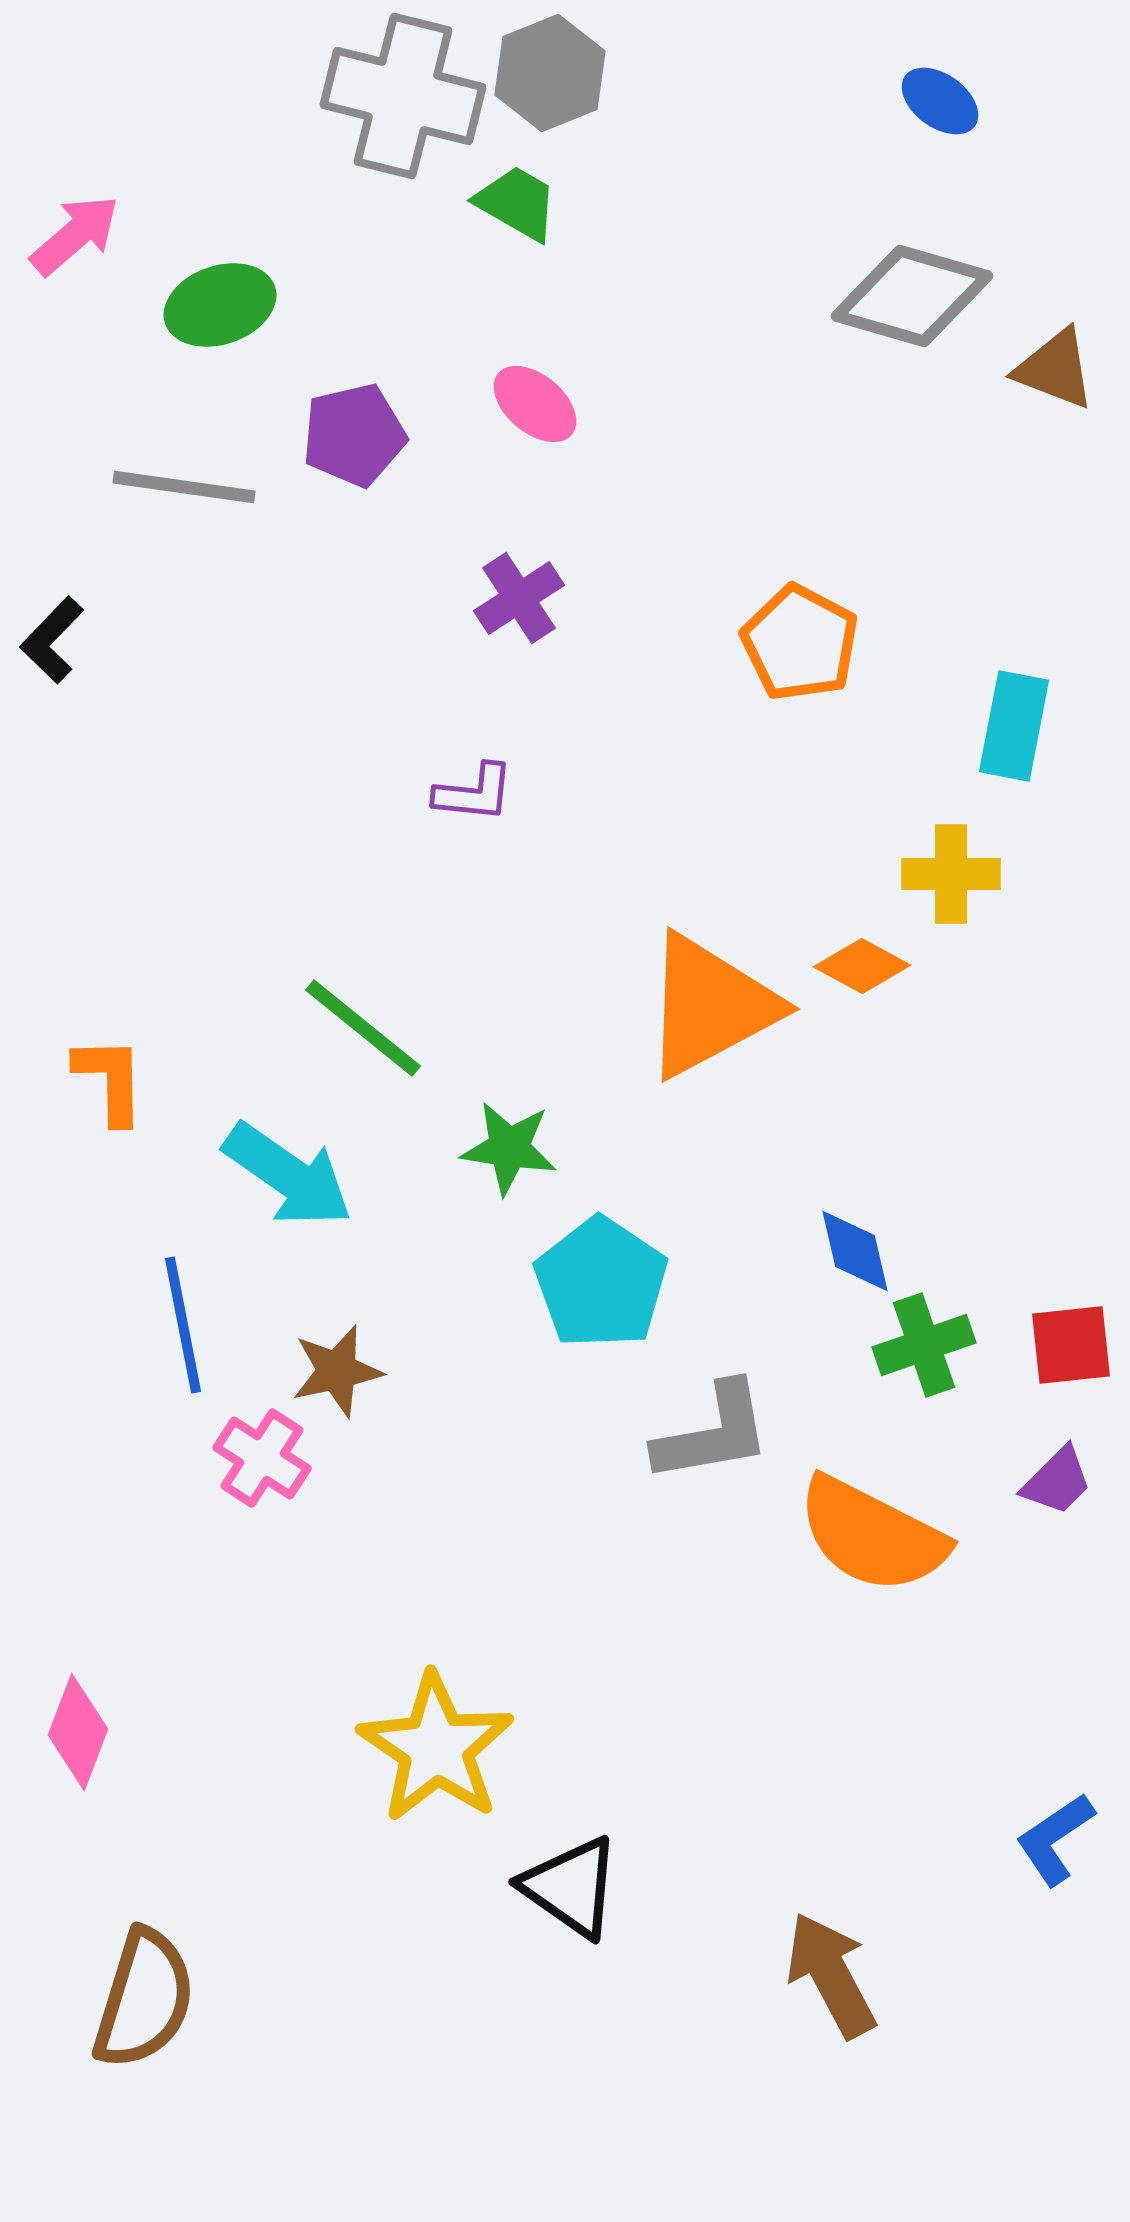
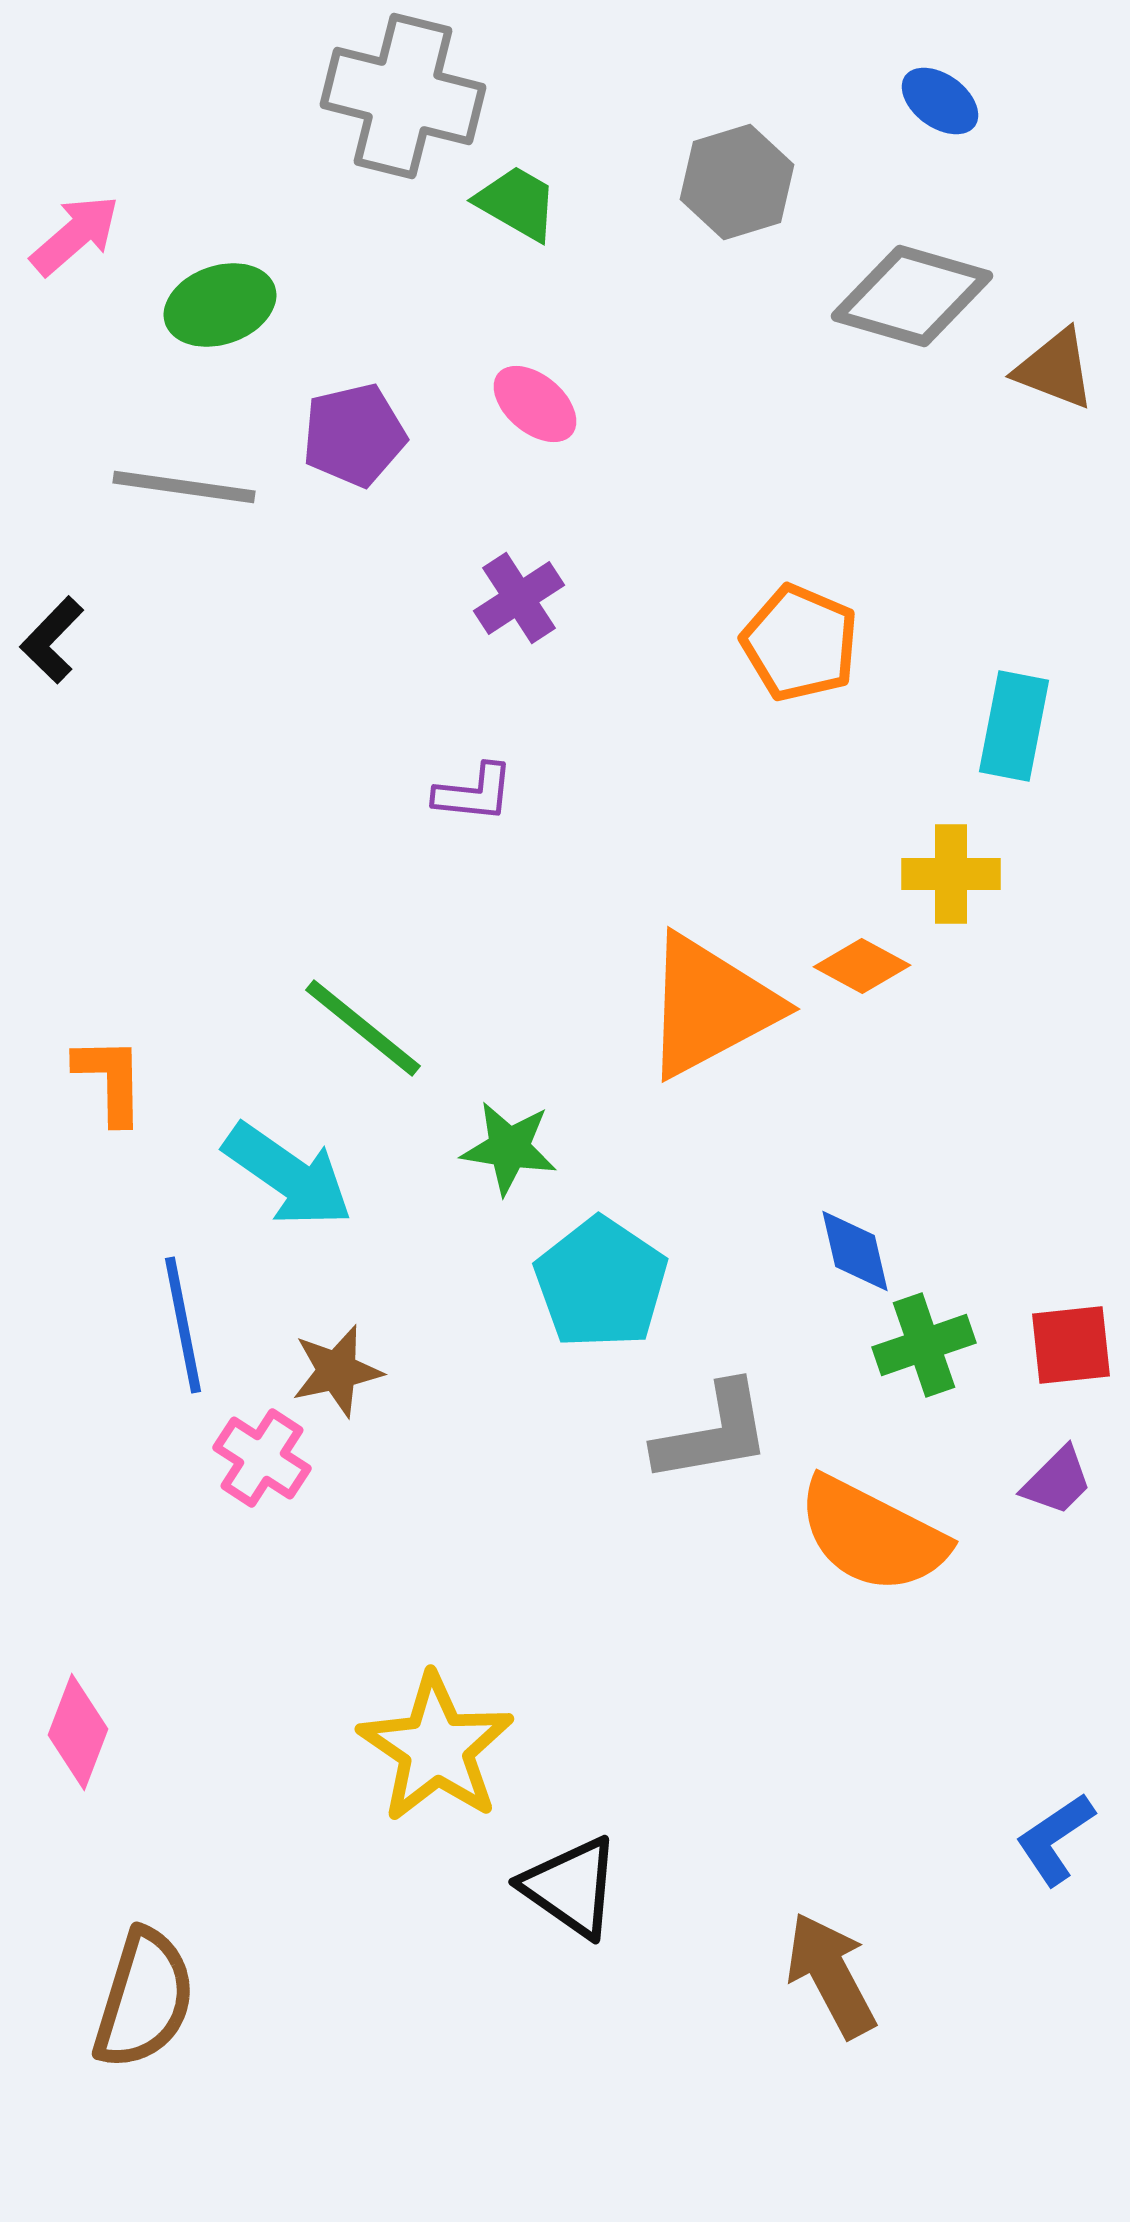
gray hexagon: moved 187 px right, 109 px down; rotated 5 degrees clockwise
orange pentagon: rotated 5 degrees counterclockwise
